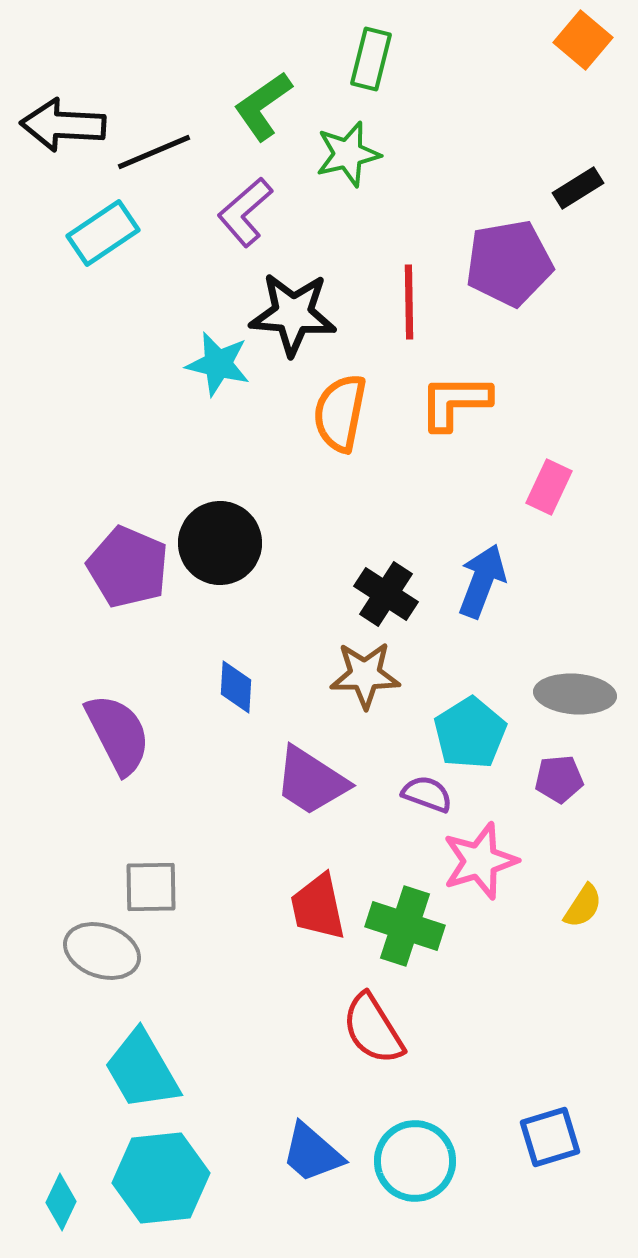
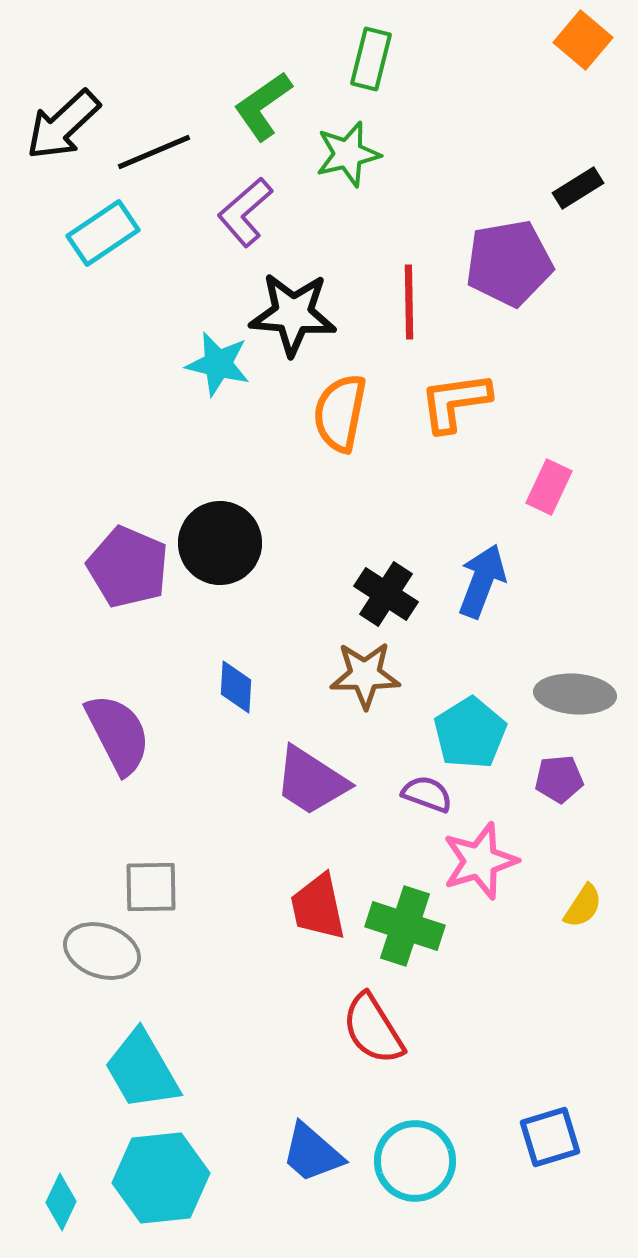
black arrow at (63, 125): rotated 46 degrees counterclockwise
orange L-shape at (455, 402): rotated 8 degrees counterclockwise
